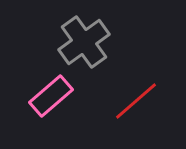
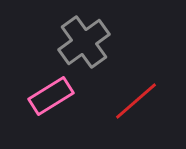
pink rectangle: rotated 9 degrees clockwise
